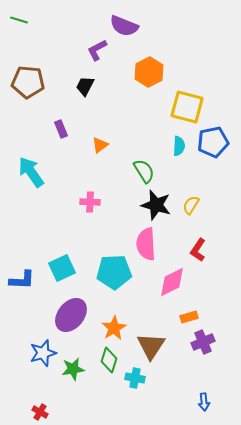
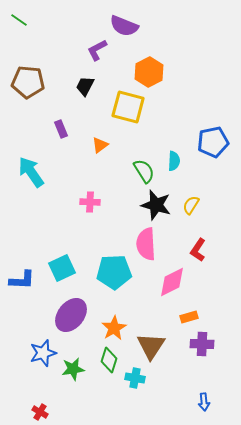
green line: rotated 18 degrees clockwise
yellow square: moved 59 px left
cyan semicircle: moved 5 px left, 15 px down
purple cross: moved 1 px left, 2 px down; rotated 25 degrees clockwise
